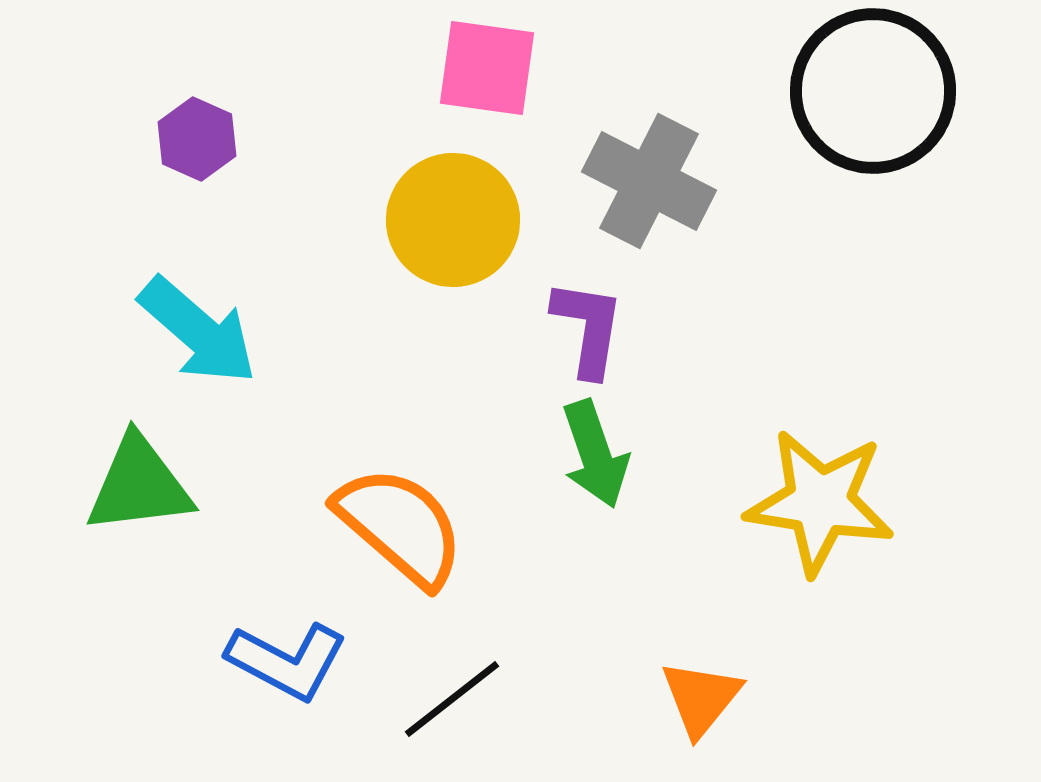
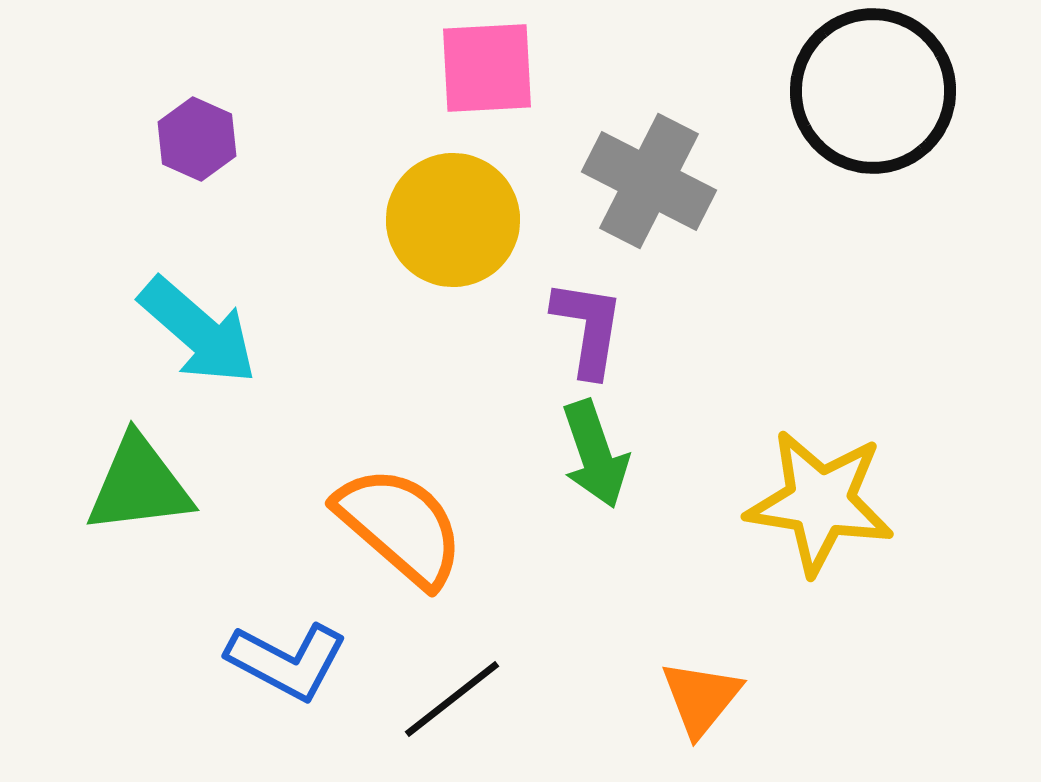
pink square: rotated 11 degrees counterclockwise
